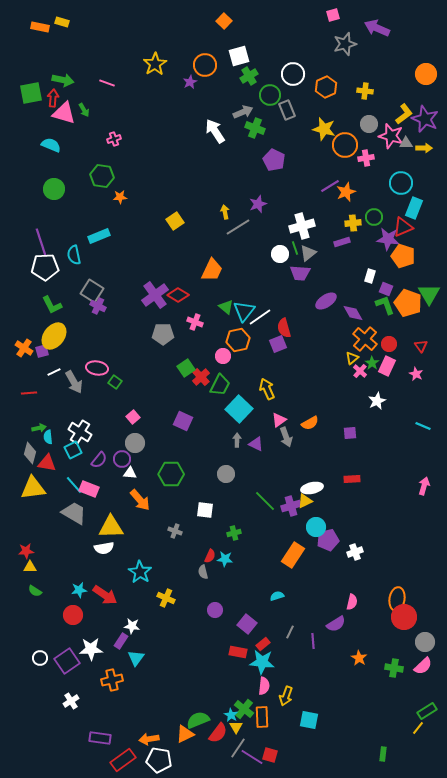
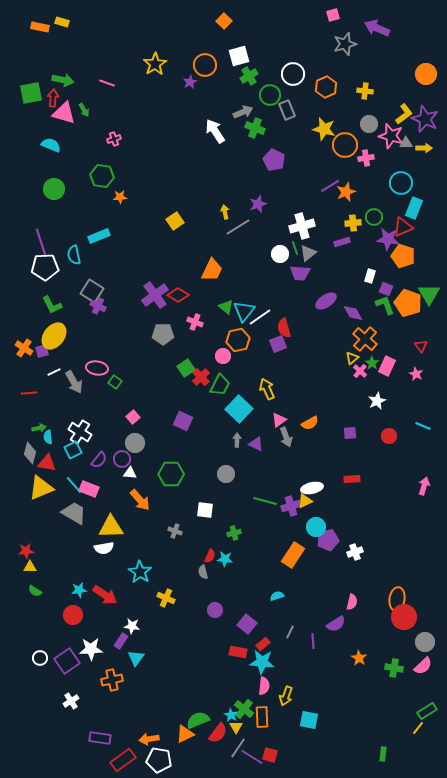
red circle at (389, 344): moved 92 px down
yellow triangle at (33, 488): moved 8 px right; rotated 16 degrees counterclockwise
green line at (265, 501): rotated 30 degrees counterclockwise
